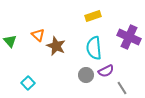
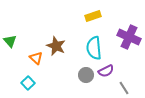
orange triangle: moved 2 px left, 23 px down
gray line: moved 2 px right
